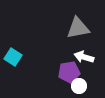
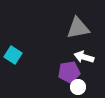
cyan square: moved 2 px up
white circle: moved 1 px left, 1 px down
